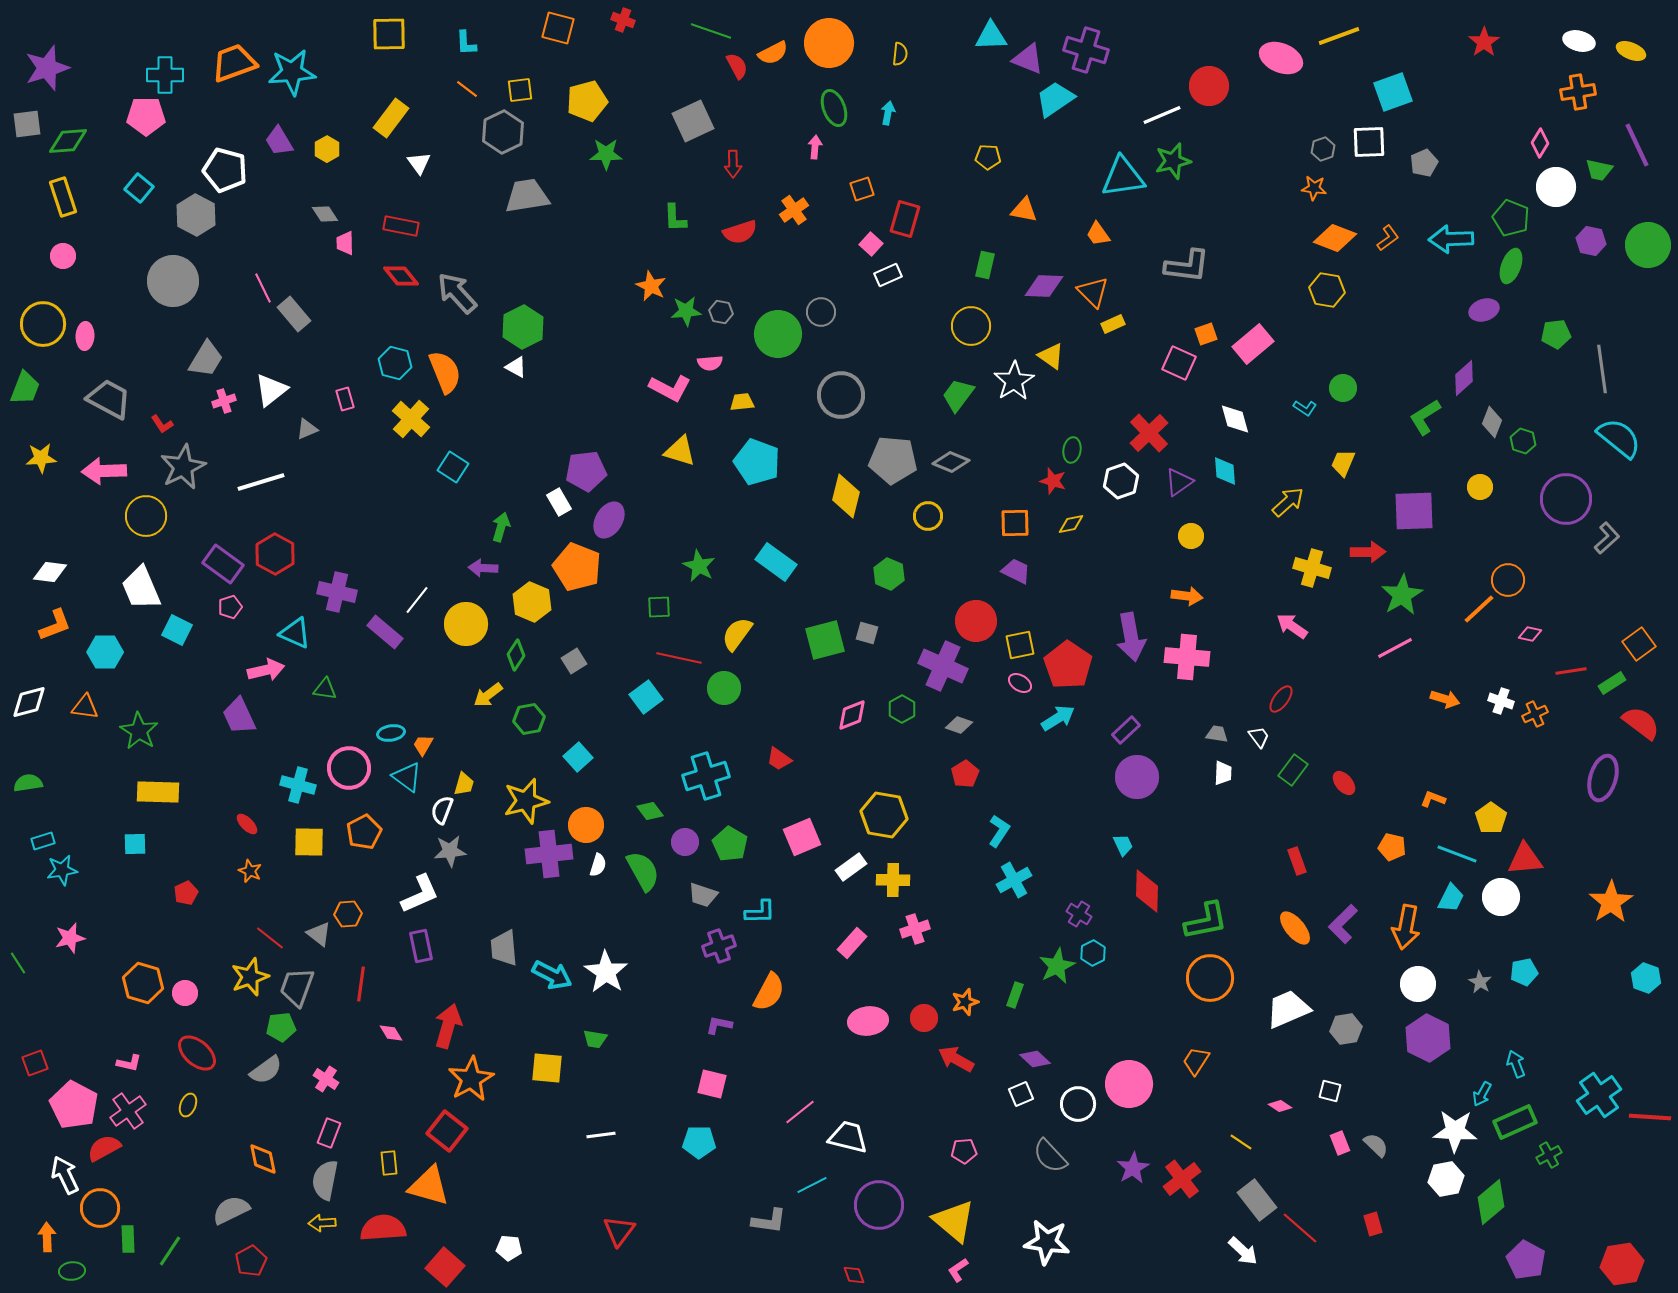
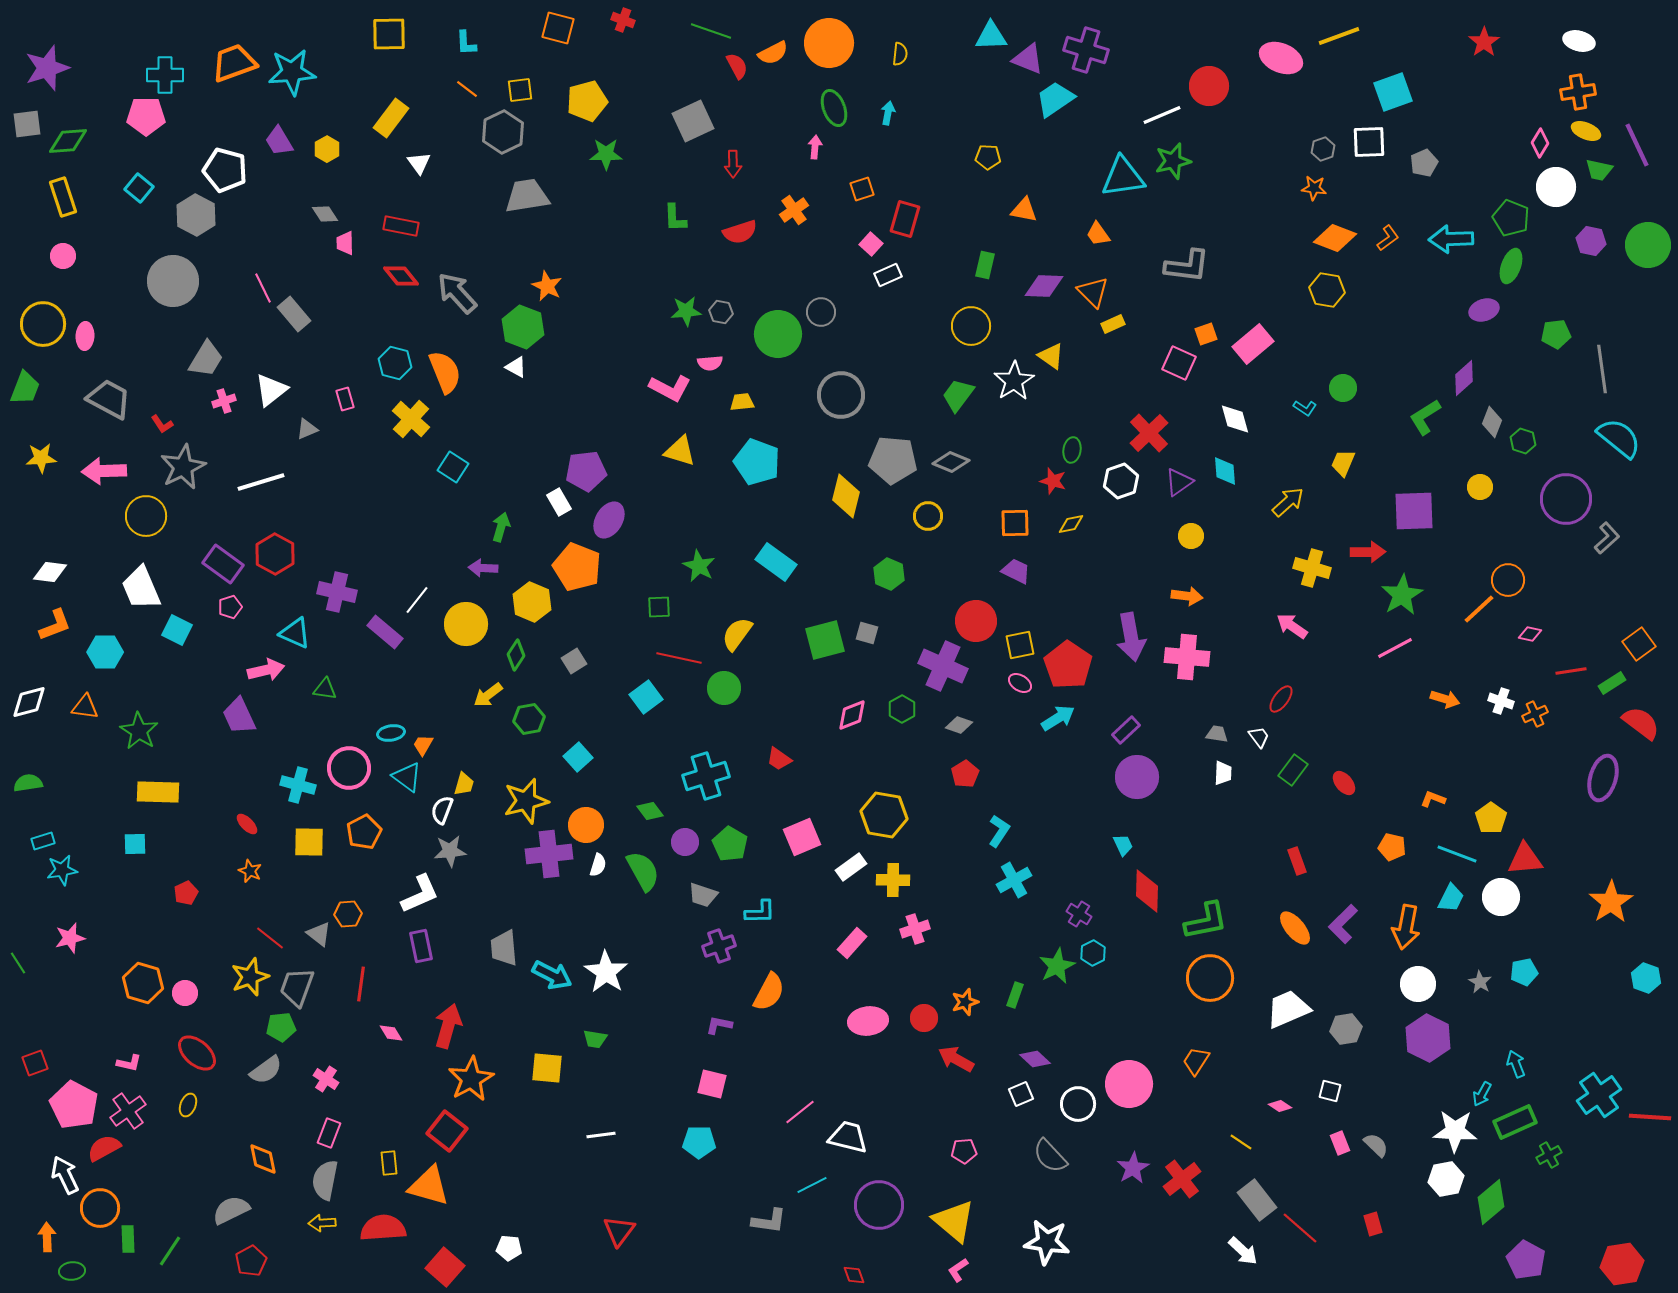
yellow ellipse at (1631, 51): moved 45 px left, 80 px down
orange star at (651, 286): moved 104 px left
green hexagon at (523, 327): rotated 12 degrees counterclockwise
